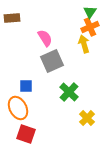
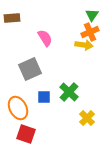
green triangle: moved 2 px right, 3 px down
orange cross: moved 5 px down
yellow arrow: moved 1 px down; rotated 114 degrees clockwise
gray square: moved 22 px left, 8 px down
blue square: moved 18 px right, 11 px down
